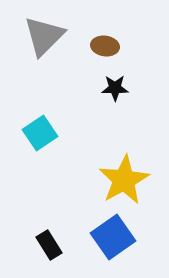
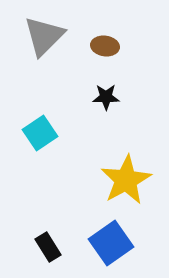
black star: moved 9 px left, 9 px down
yellow star: moved 2 px right
blue square: moved 2 px left, 6 px down
black rectangle: moved 1 px left, 2 px down
